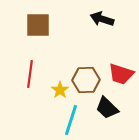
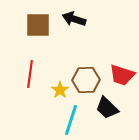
black arrow: moved 28 px left
red trapezoid: moved 1 px right, 1 px down
